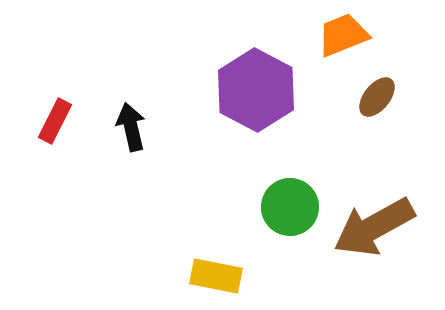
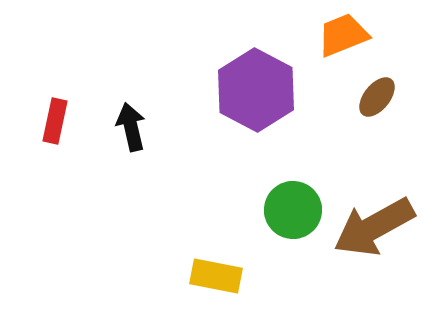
red rectangle: rotated 15 degrees counterclockwise
green circle: moved 3 px right, 3 px down
